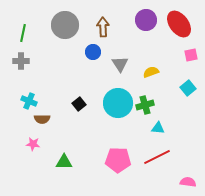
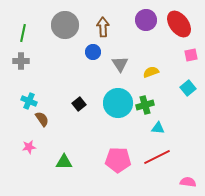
brown semicircle: rotated 126 degrees counterclockwise
pink star: moved 4 px left, 3 px down; rotated 16 degrees counterclockwise
